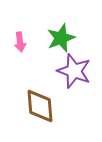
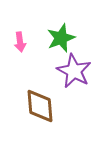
purple star: rotated 8 degrees clockwise
